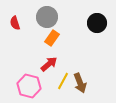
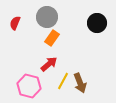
red semicircle: rotated 40 degrees clockwise
